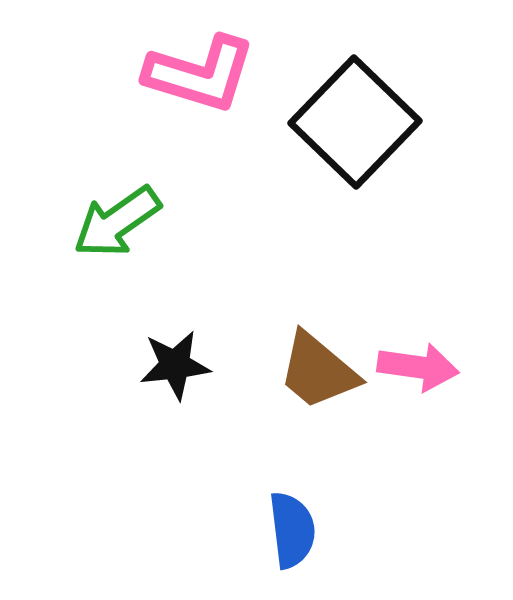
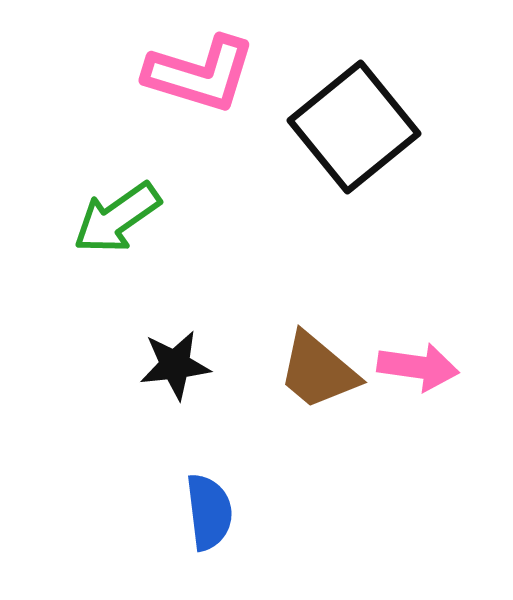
black square: moved 1 px left, 5 px down; rotated 7 degrees clockwise
green arrow: moved 4 px up
blue semicircle: moved 83 px left, 18 px up
